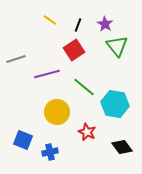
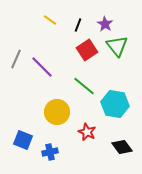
red square: moved 13 px right
gray line: rotated 48 degrees counterclockwise
purple line: moved 5 px left, 7 px up; rotated 60 degrees clockwise
green line: moved 1 px up
